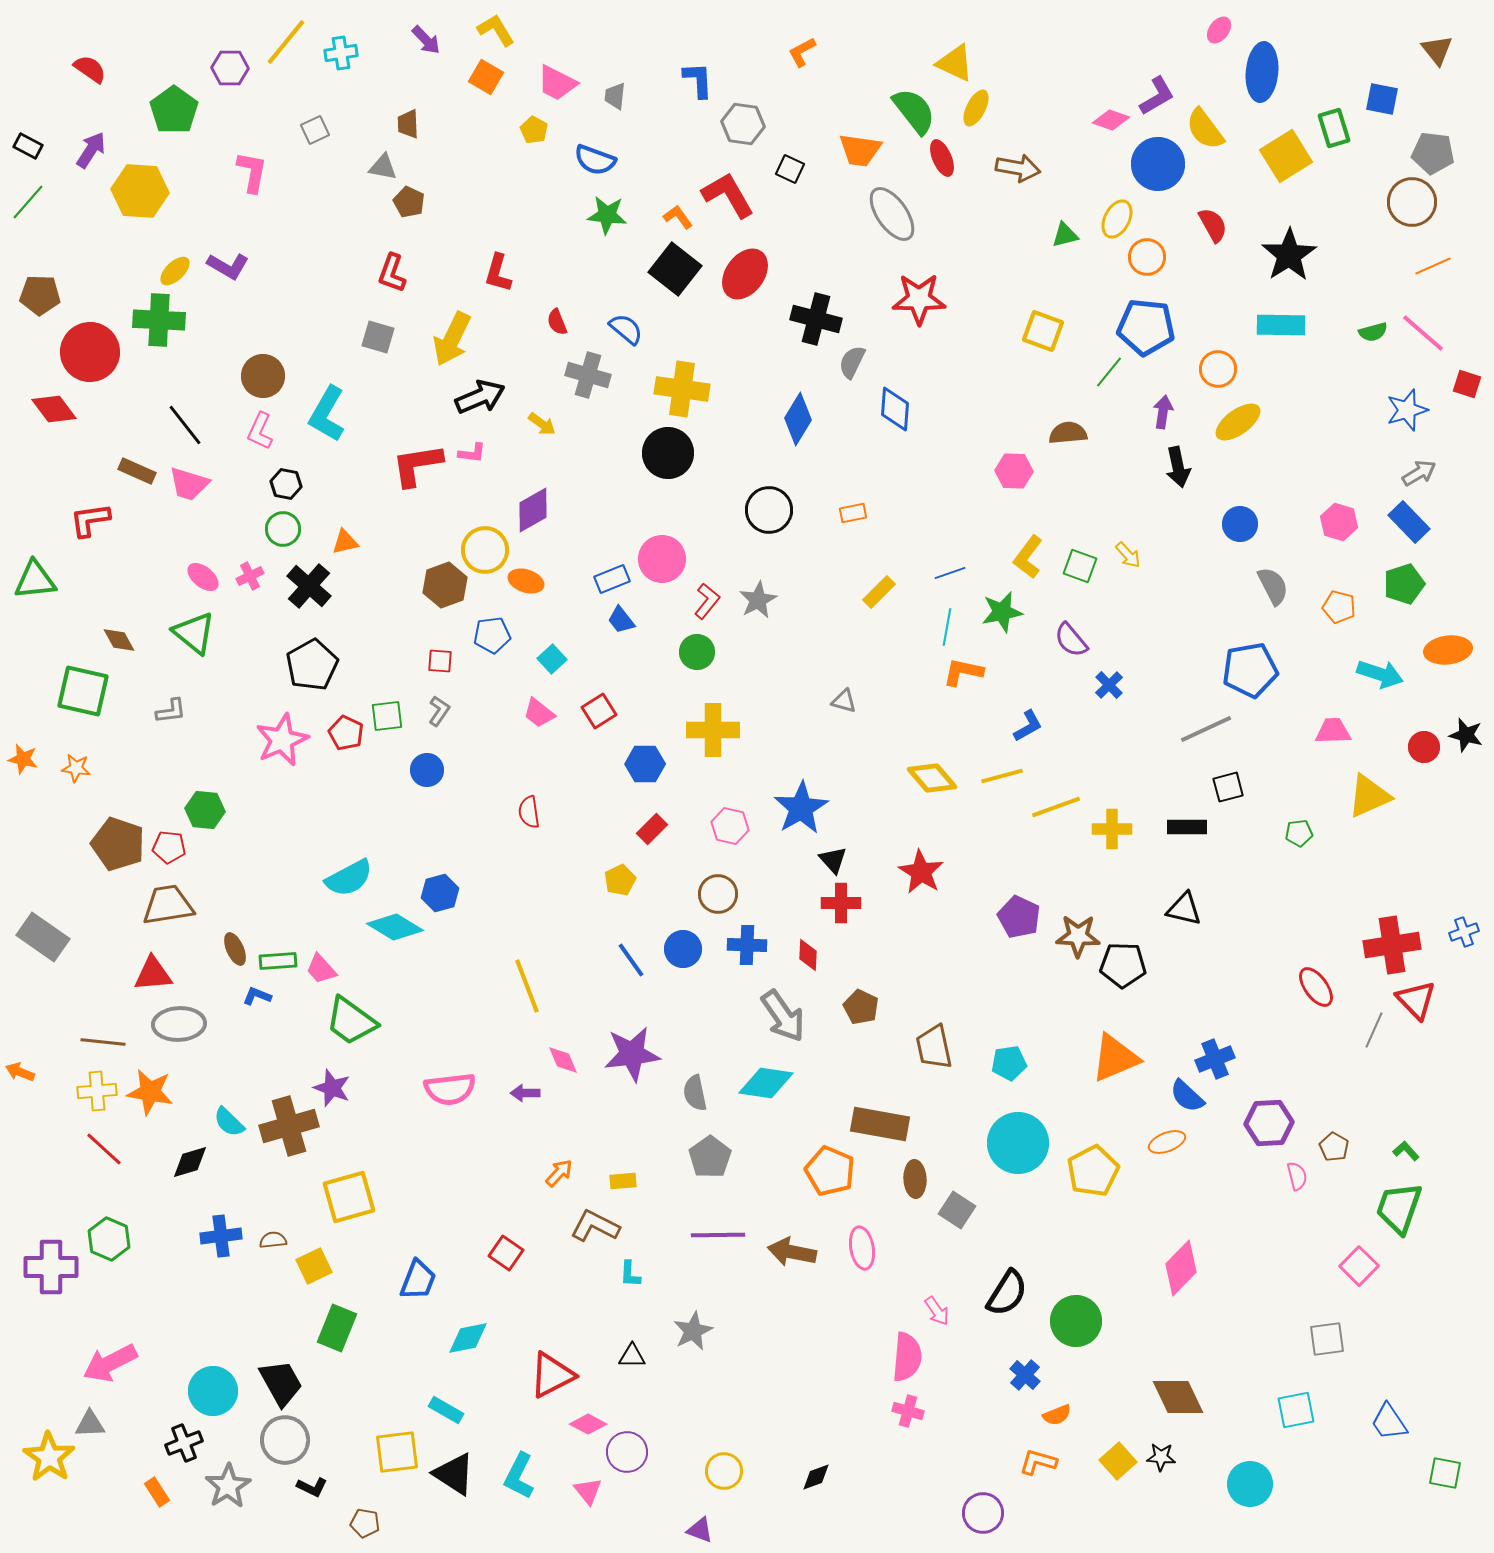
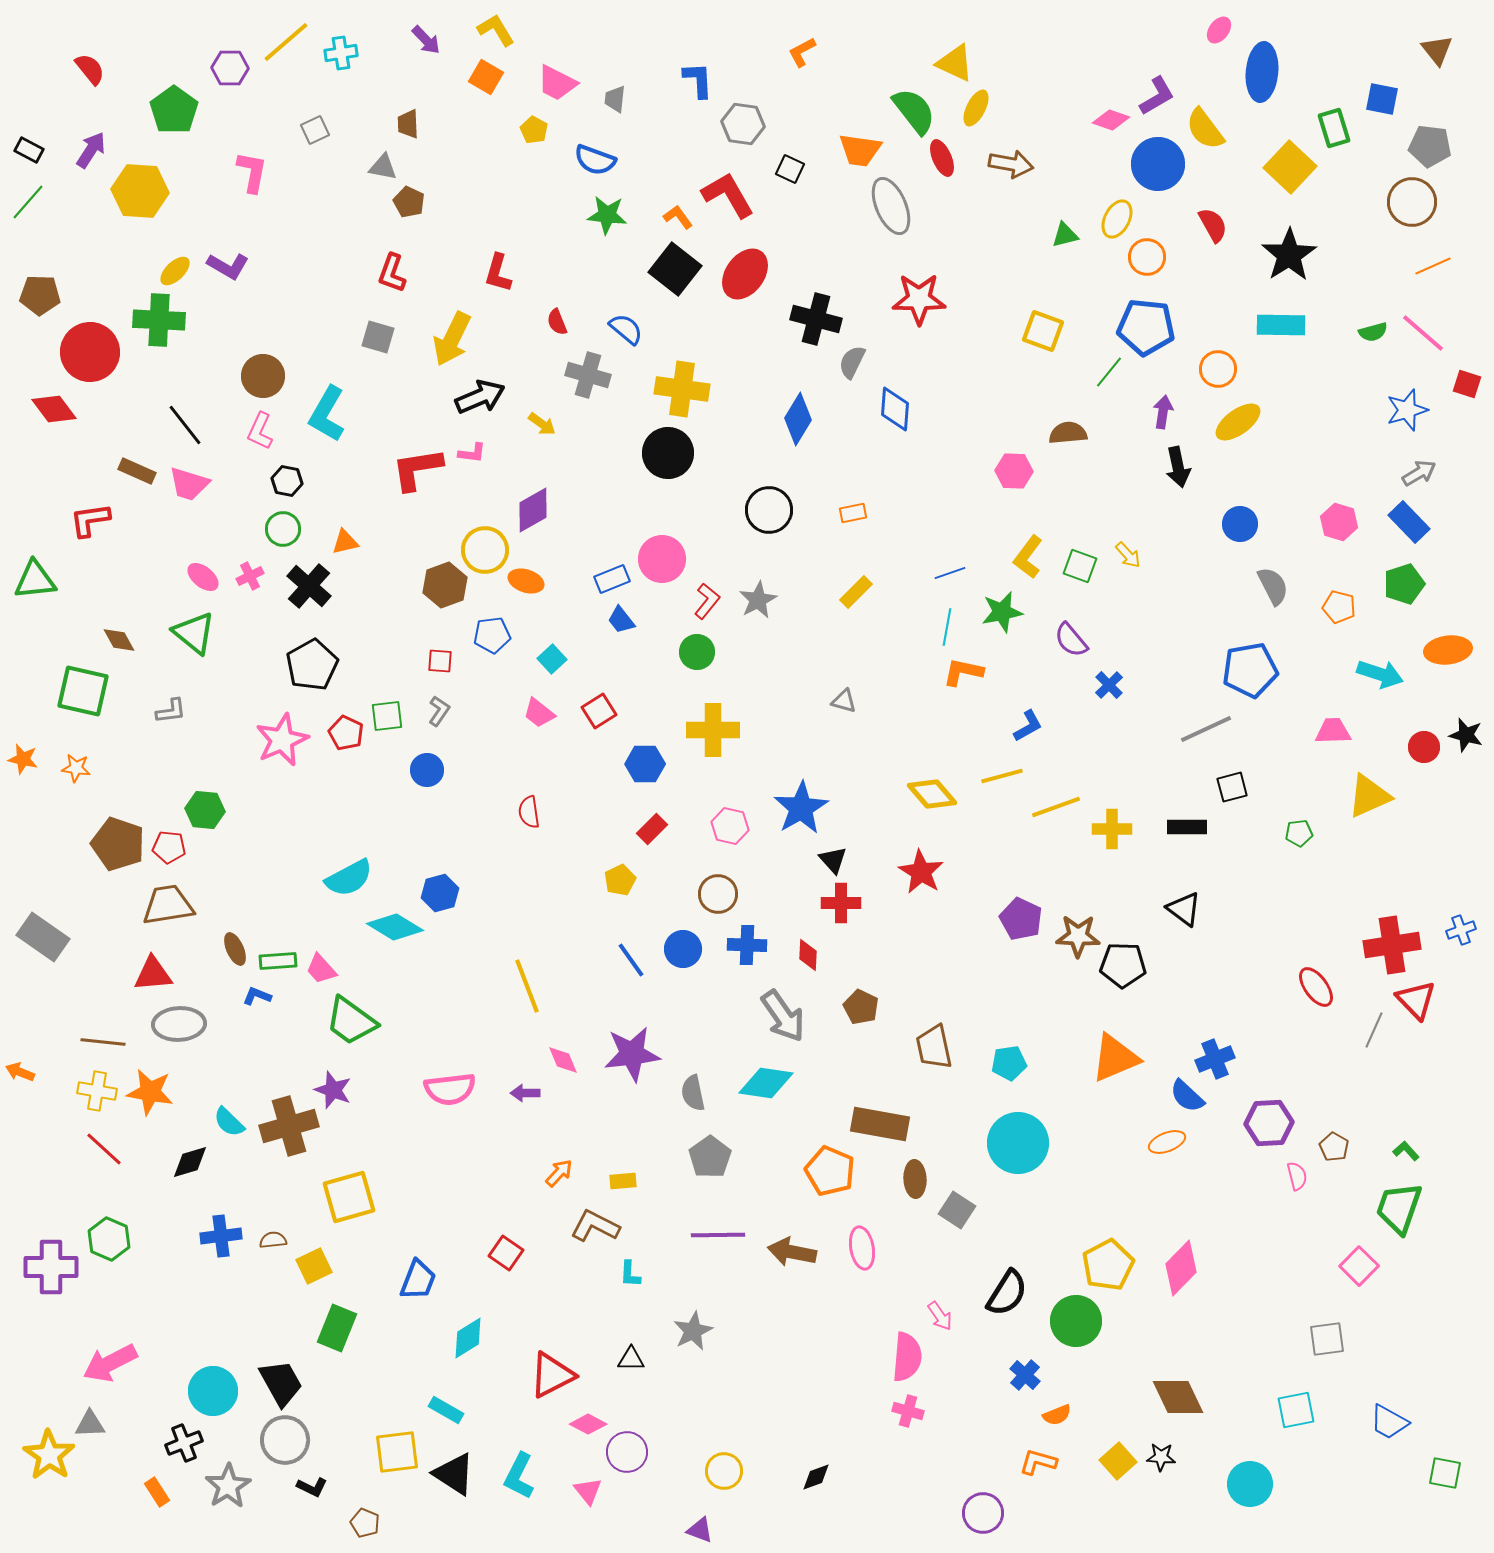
yellow line at (286, 42): rotated 10 degrees clockwise
red semicircle at (90, 69): rotated 16 degrees clockwise
gray trapezoid at (615, 96): moved 3 px down
black rectangle at (28, 146): moved 1 px right, 4 px down
gray pentagon at (1433, 153): moved 3 px left, 7 px up
yellow square at (1286, 156): moved 4 px right, 11 px down; rotated 15 degrees counterclockwise
brown arrow at (1018, 168): moved 7 px left, 4 px up
gray ellipse at (892, 214): moved 1 px left, 8 px up; rotated 12 degrees clockwise
red L-shape at (417, 465): moved 4 px down
black hexagon at (286, 484): moved 1 px right, 3 px up
yellow rectangle at (879, 592): moved 23 px left
yellow diamond at (932, 778): moved 16 px down
black square at (1228, 787): moved 4 px right
black triangle at (1184, 909): rotated 24 degrees clockwise
purple pentagon at (1019, 917): moved 2 px right, 2 px down
blue cross at (1464, 932): moved 3 px left, 2 px up
purple star at (332, 1088): moved 1 px right, 2 px down
yellow cross at (97, 1091): rotated 15 degrees clockwise
gray semicircle at (695, 1093): moved 2 px left
yellow pentagon at (1093, 1171): moved 15 px right, 94 px down
pink arrow at (937, 1311): moved 3 px right, 5 px down
cyan diamond at (468, 1338): rotated 21 degrees counterclockwise
black triangle at (632, 1356): moved 1 px left, 3 px down
blue trapezoid at (1389, 1422): rotated 27 degrees counterclockwise
yellow star at (49, 1457): moved 2 px up
brown pentagon at (365, 1523): rotated 12 degrees clockwise
